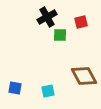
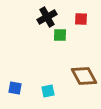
red square: moved 3 px up; rotated 16 degrees clockwise
